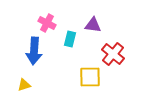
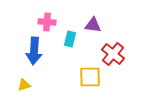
pink cross: moved 1 px up; rotated 24 degrees counterclockwise
